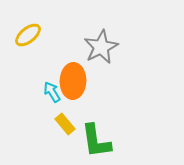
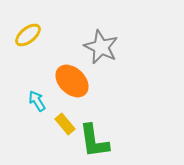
gray star: rotated 20 degrees counterclockwise
orange ellipse: moved 1 px left; rotated 48 degrees counterclockwise
cyan arrow: moved 15 px left, 9 px down
green L-shape: moved 2 px left
